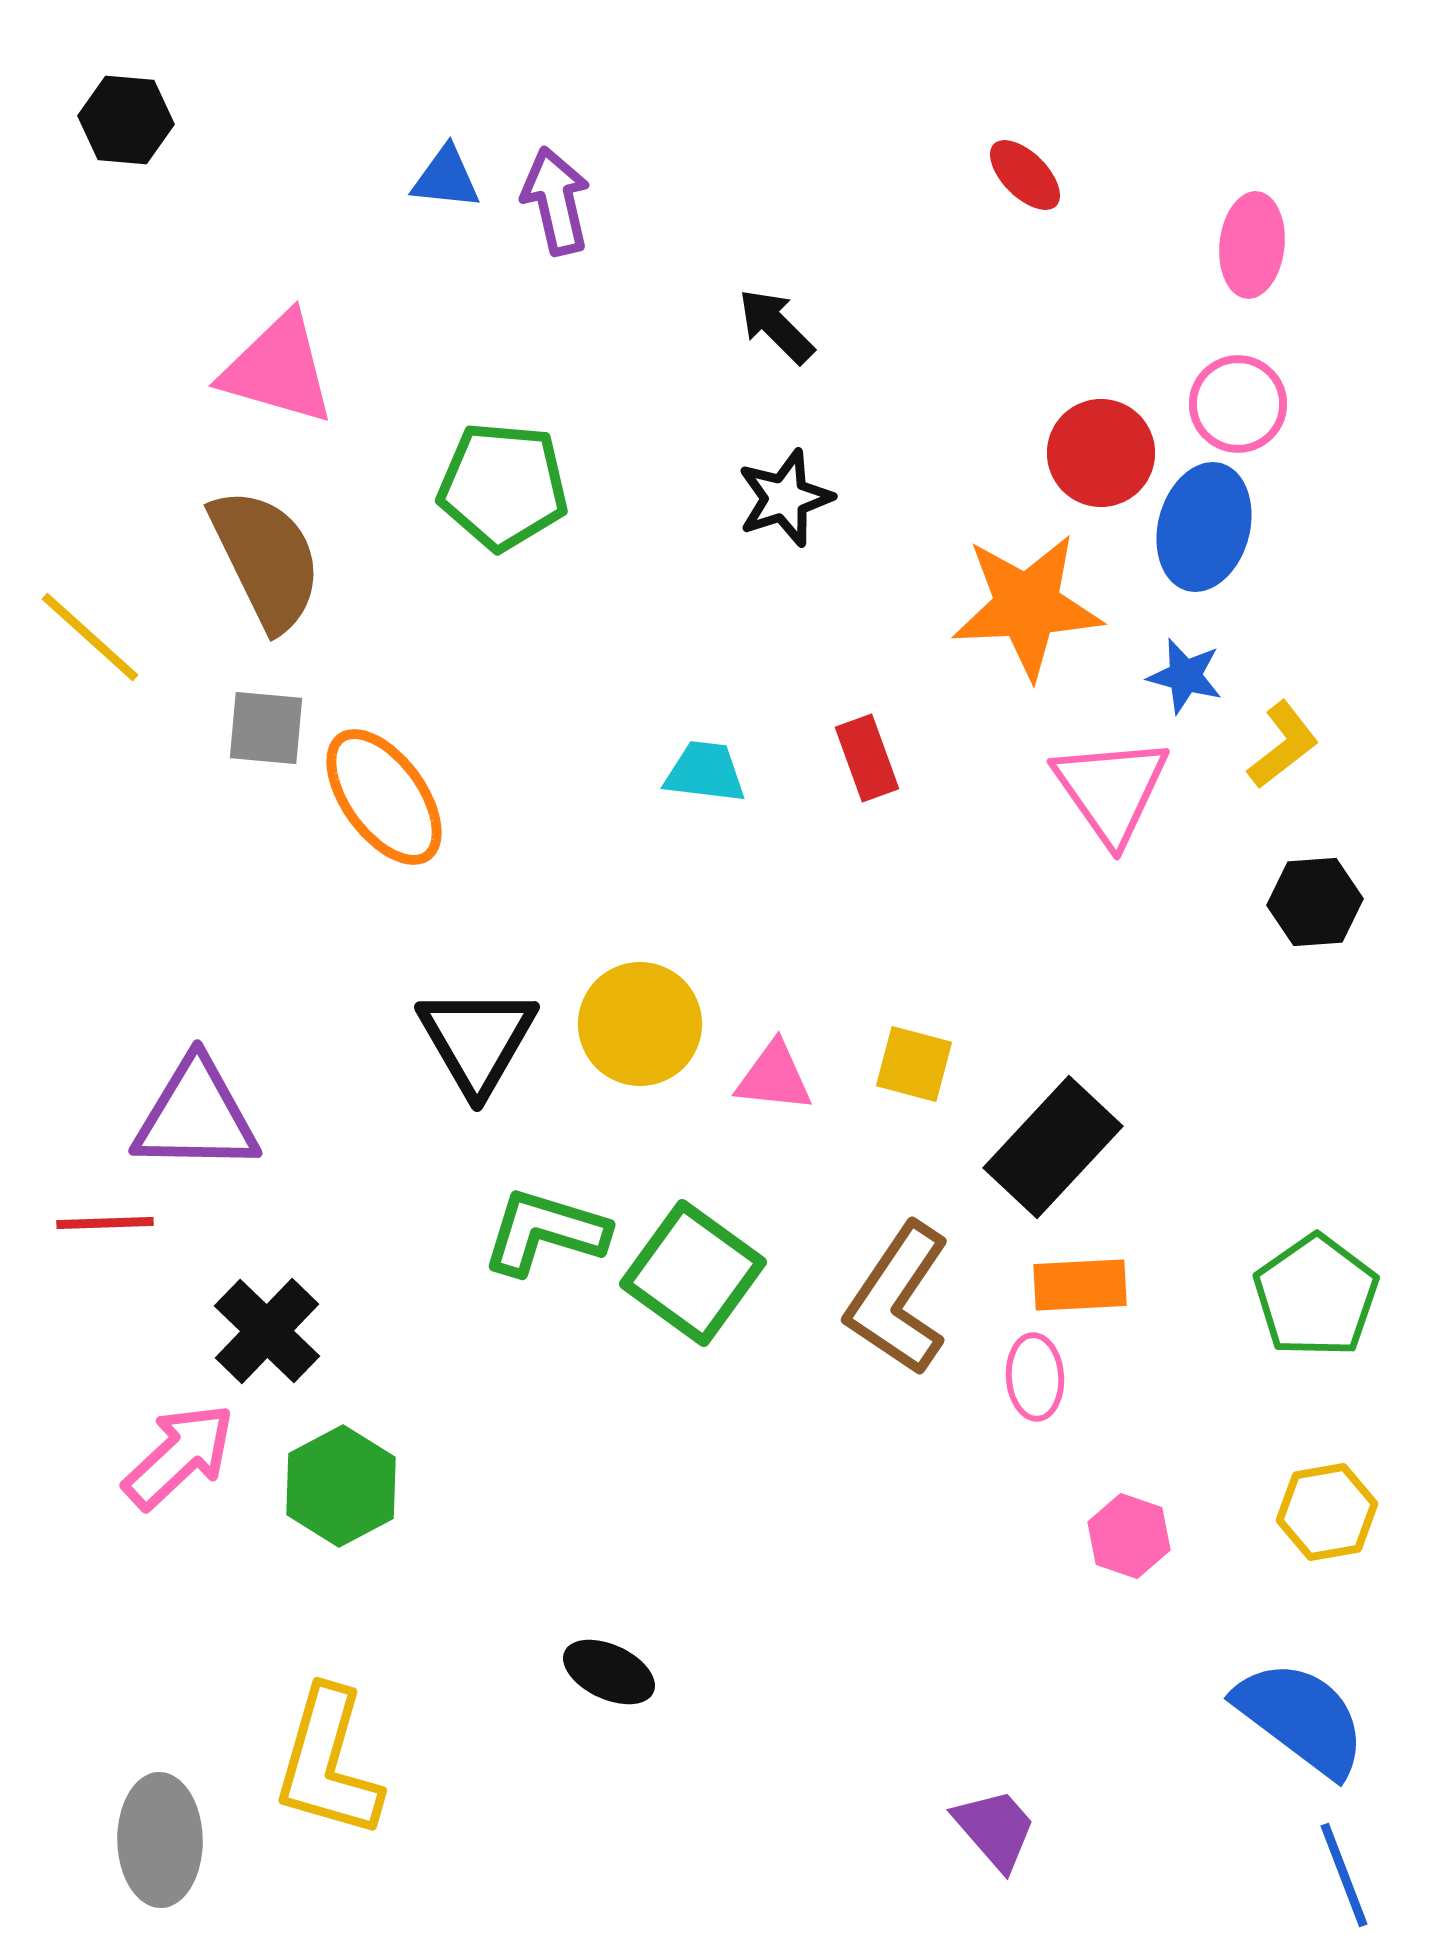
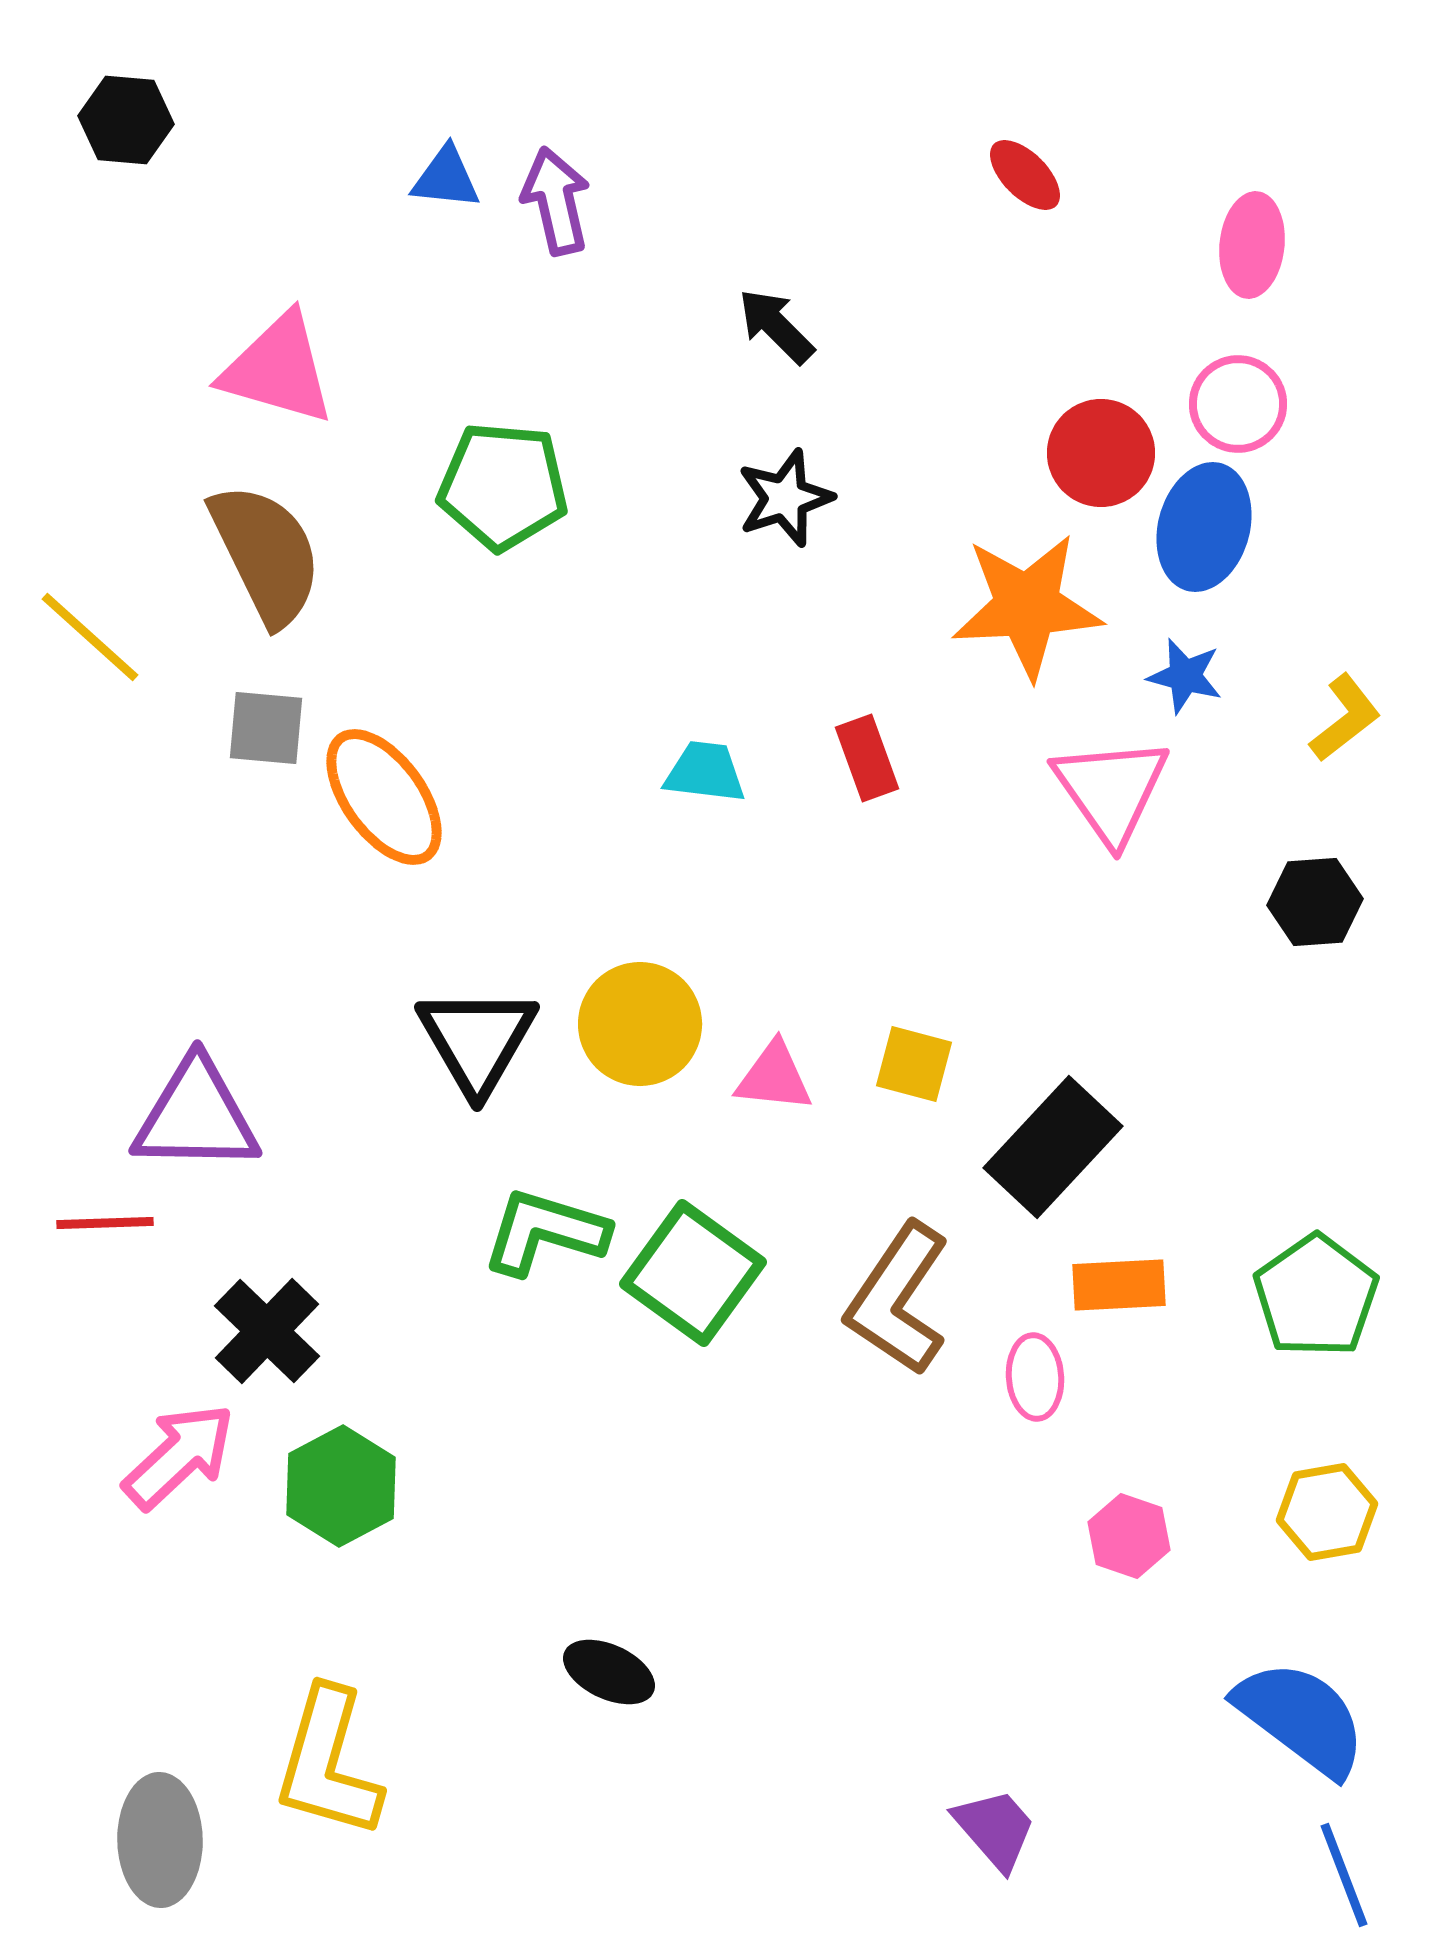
brown semicircle at (266, 559): moved 5 px up
yellow L-shape at (1283, 745): moved 62 px right, 27 px up
orange rectangle at (1080, 1285): moved 39 px right
